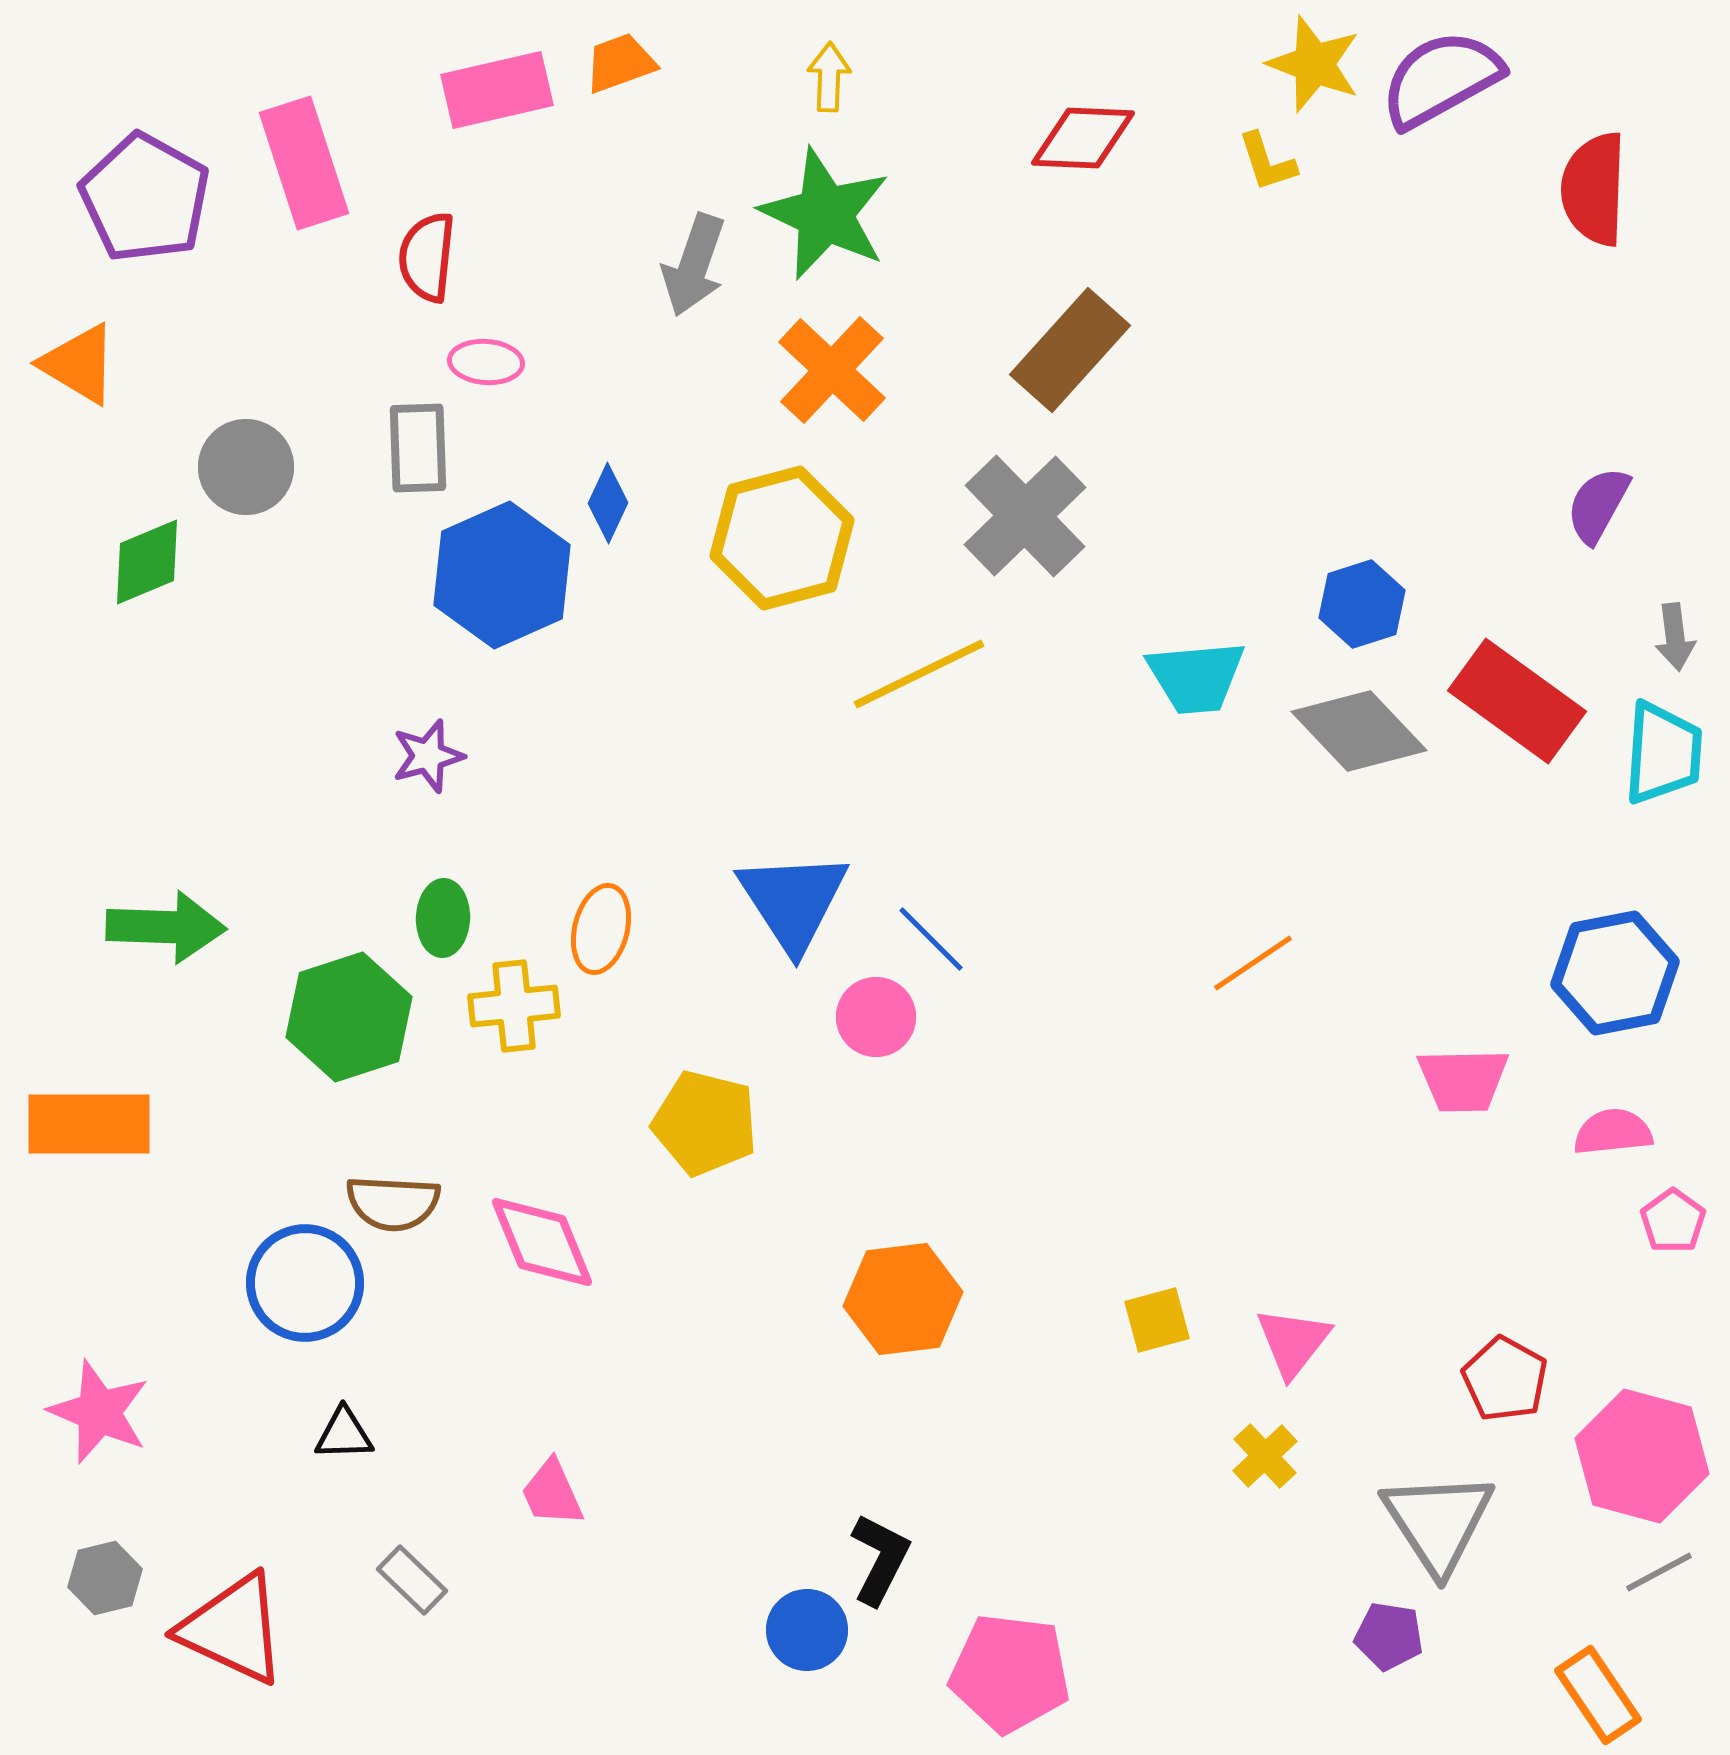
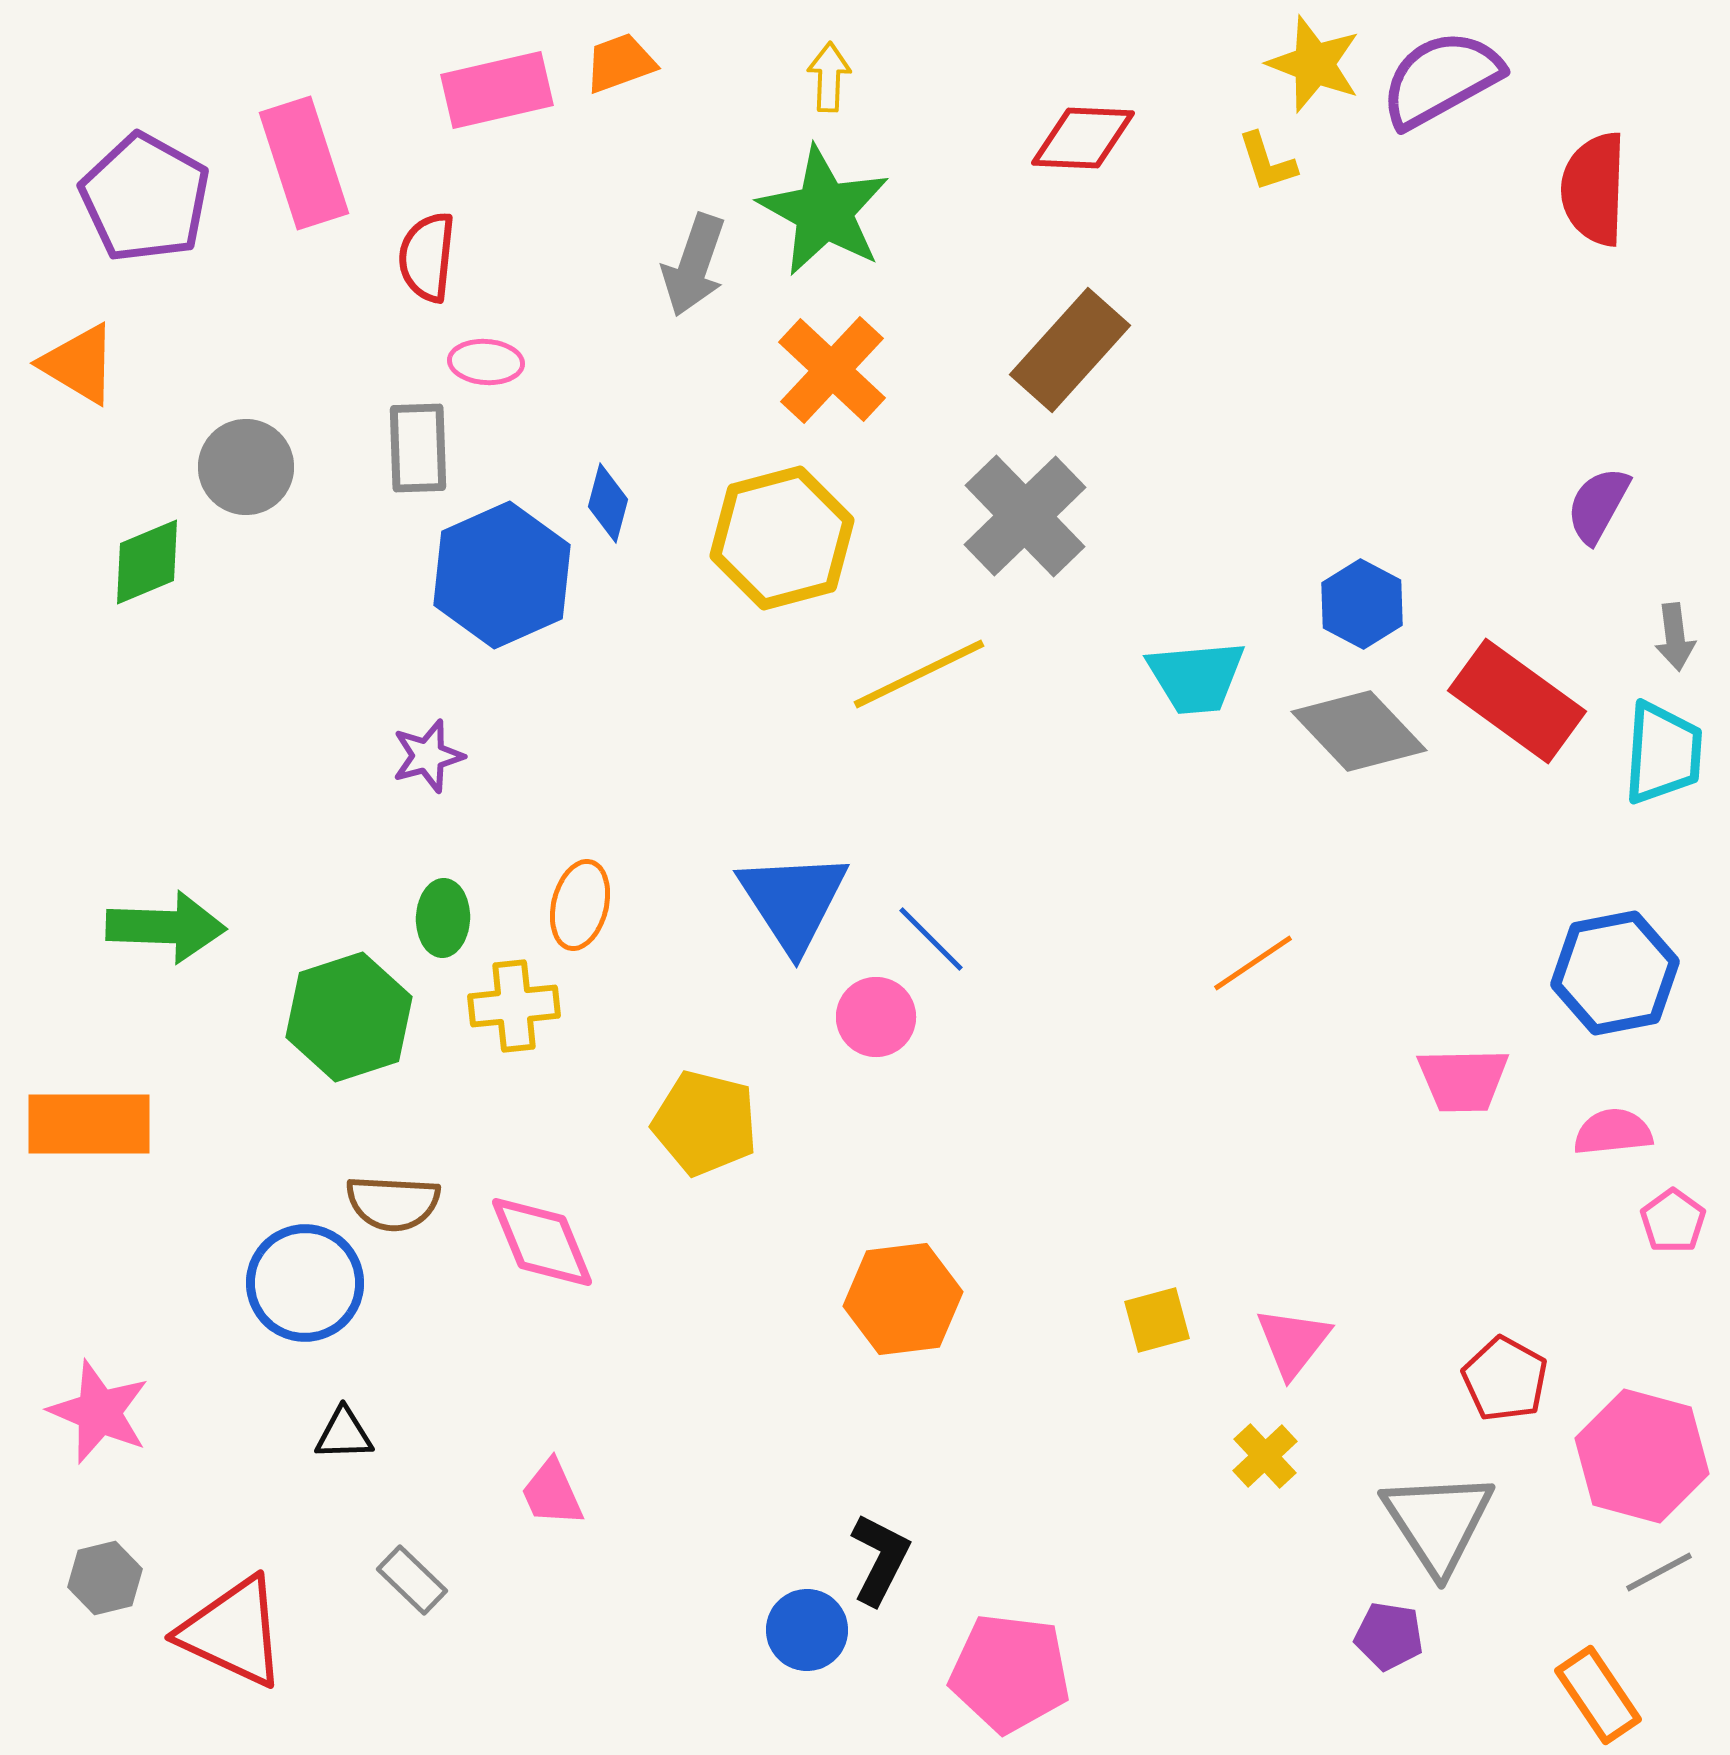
green star at (825, 214): moved 1 px left, 3 px up; rotated 4 degrees clockwise
blue diamond at (608, 503): rotated 10 degrees counterclockwise
blue hexagon at (1362, 604): rotated 14 degrees counterclockwise
orange ellipse at (601, 929): moved 21 px left, 24 px up
red triangle at (233, 1629): moved 3 px down
